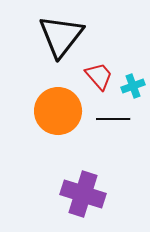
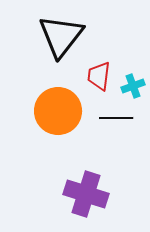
red trapezoid: rotated 132 degrees counterclockwise
black line: moved 3 px right, 1 px up
purple cross: moved 3 px right
